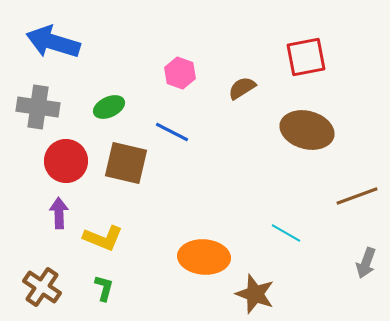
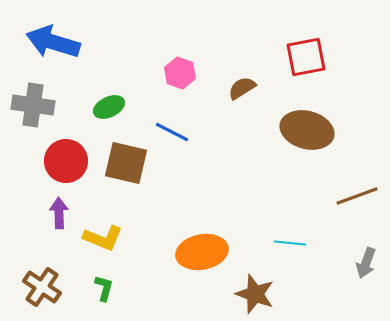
gray cross: moved 5 px left, 2 px up
cyan line: moved 4 px right, 10 px down; rotated 24 degrees counterclockwise
orange ellipse: moved 2 px left, 5 px up; rotated 15 degrees counterclockwise
